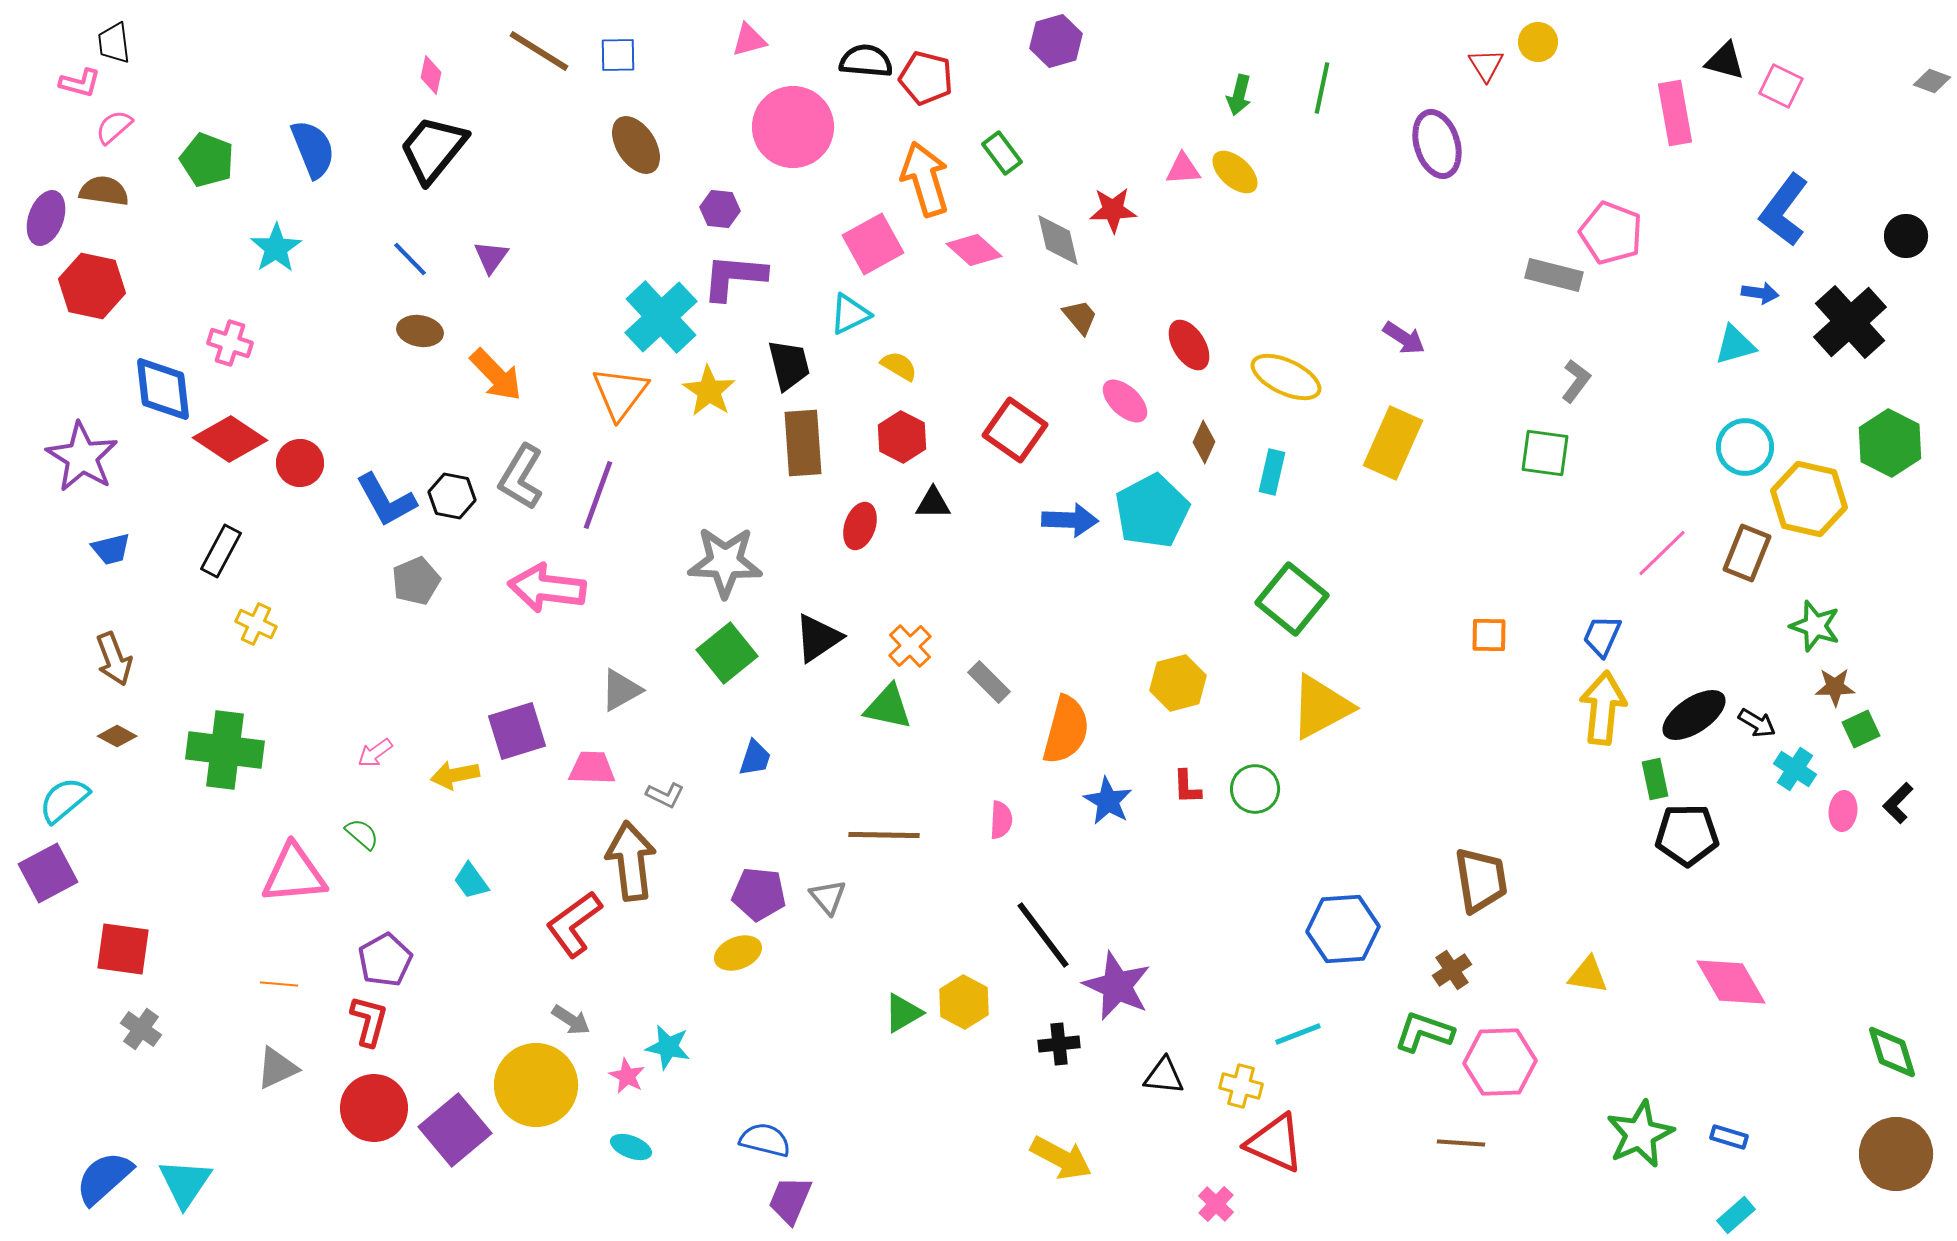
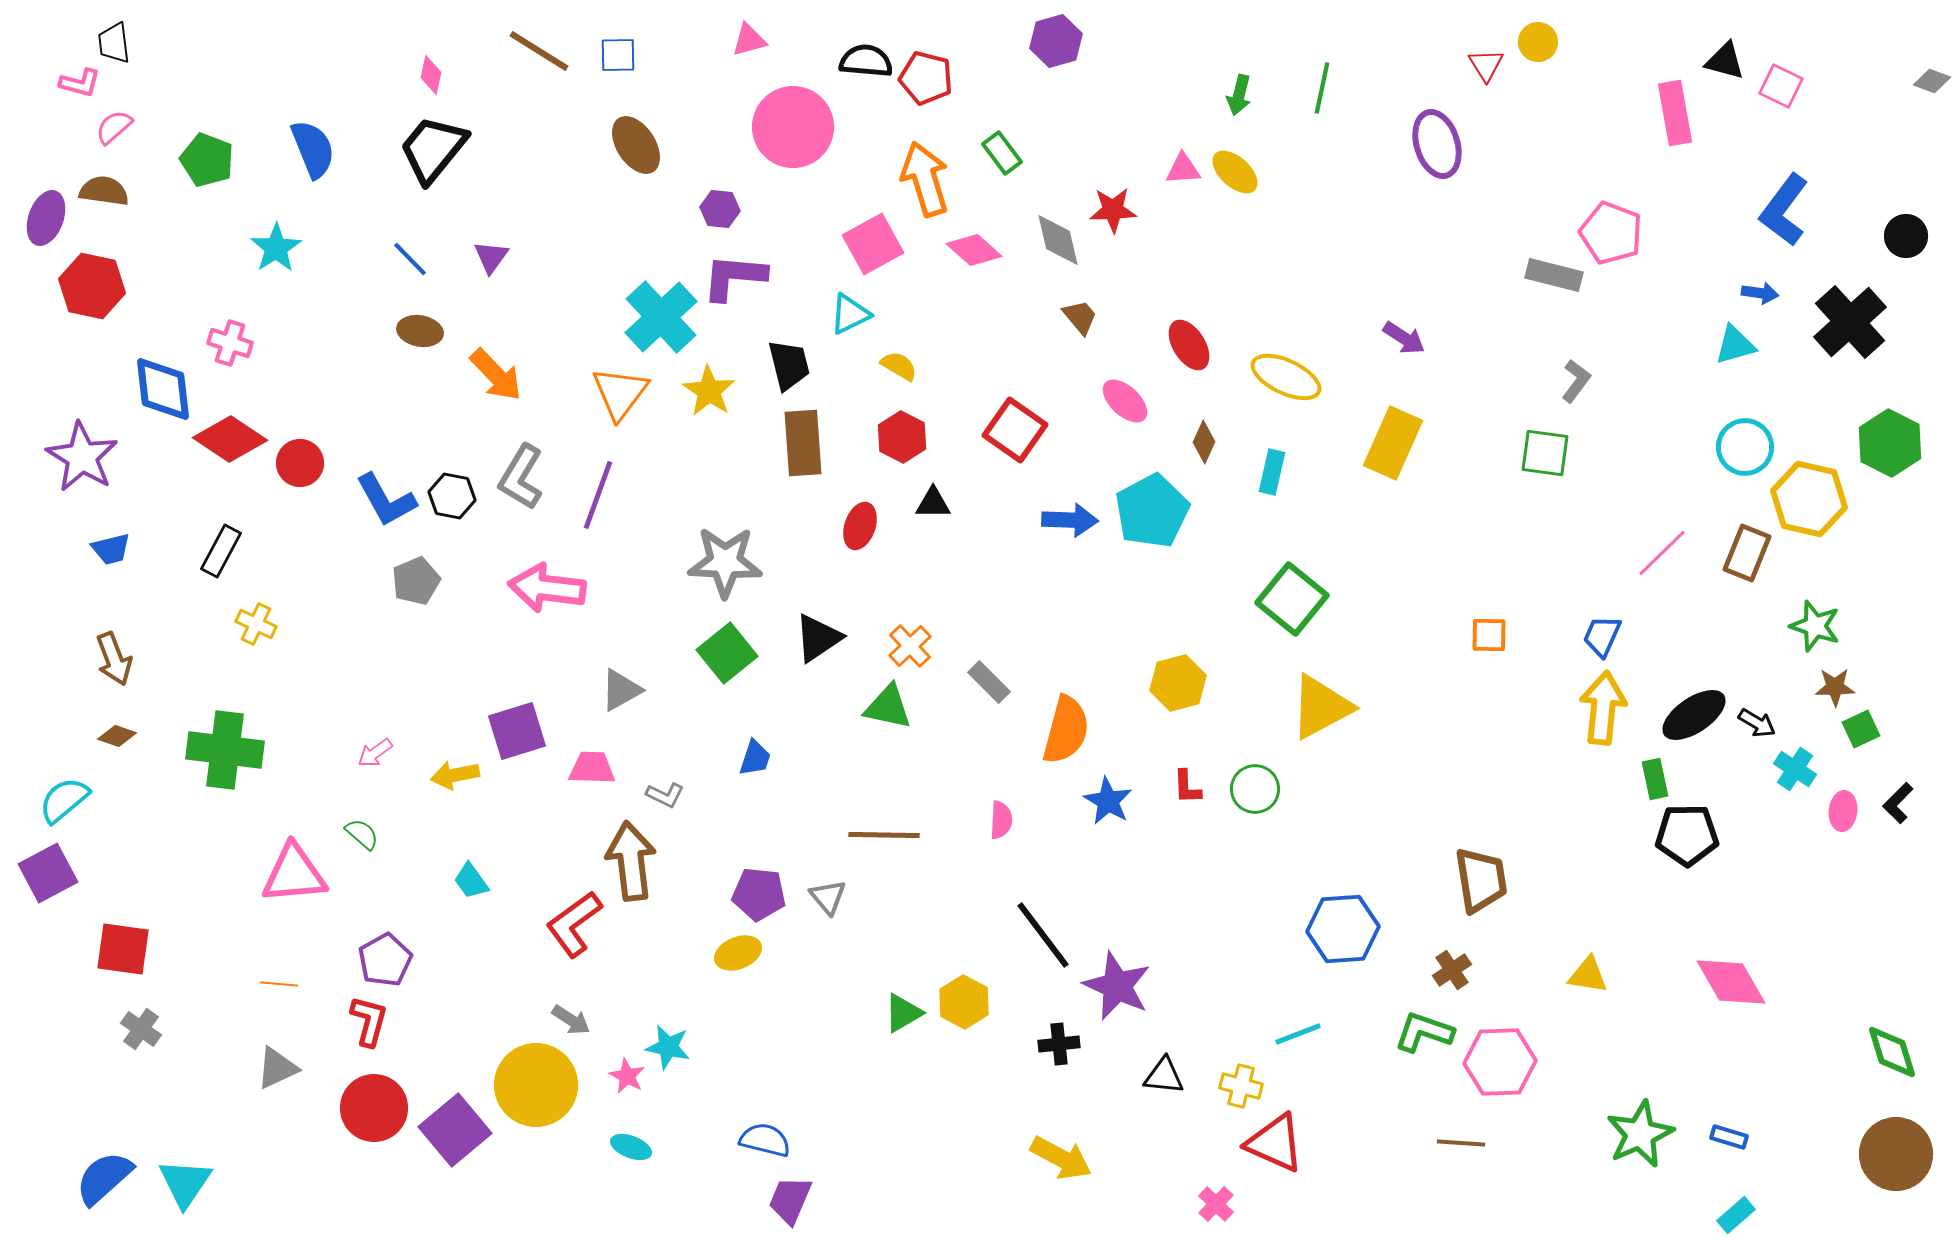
brown diamond at (117, 736): rotated 9 degrees counterclockwise
